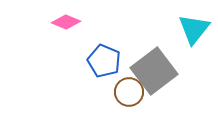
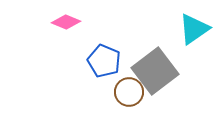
cyan triangle: rotated 16 degrees clockwise
gray square: moved 1 px right
